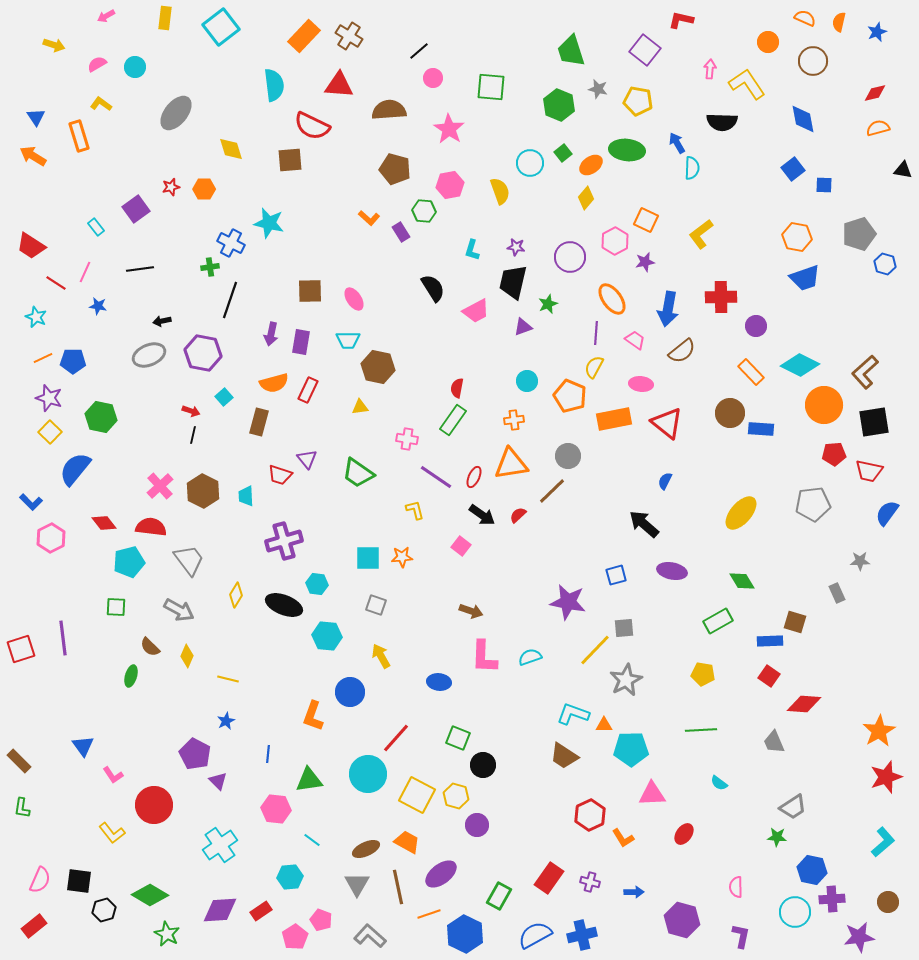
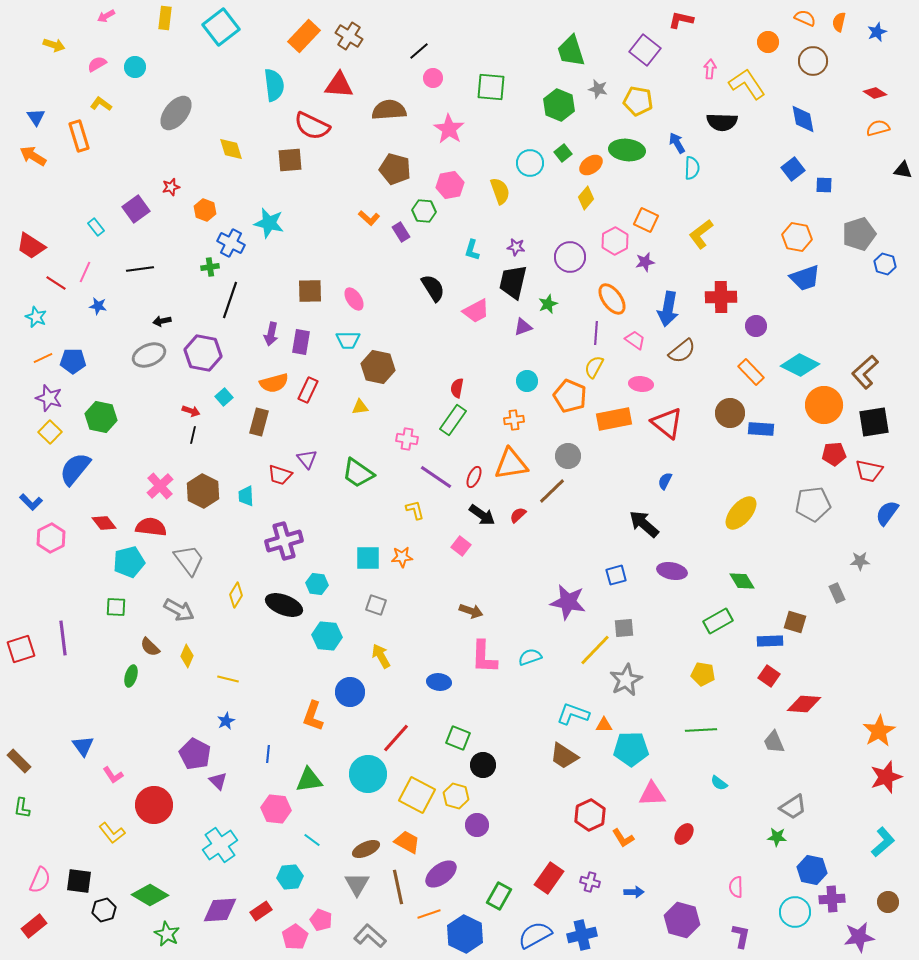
red diamond at (875, 93): rotated 45 degrees clockwise
orange hexagon at (204, 189): moved 1 px right, 21 px down; rotated 20 degrees clockwise
